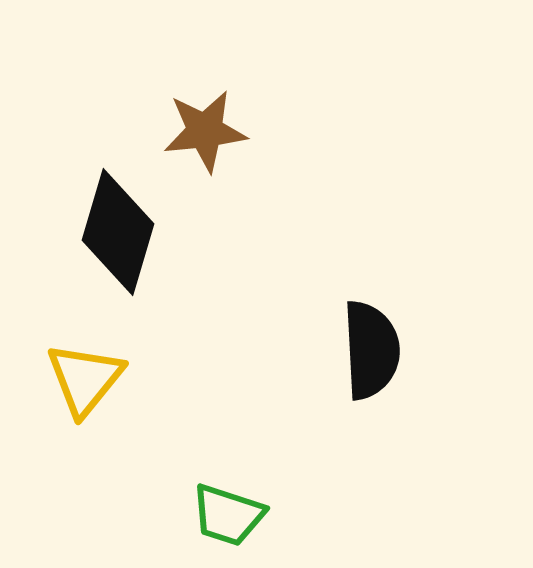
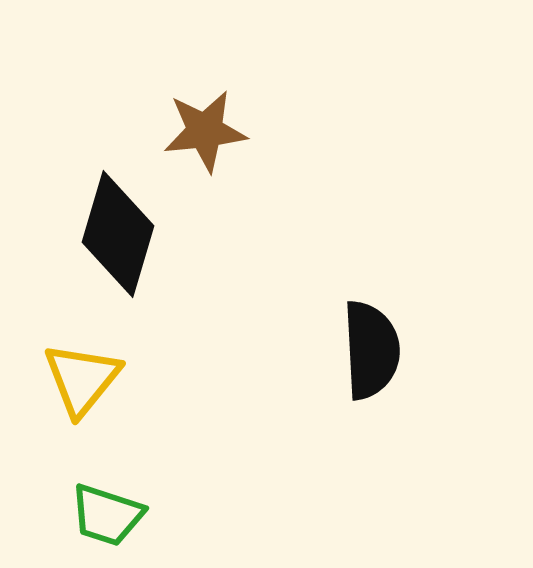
black diamond: moved 2 px down
yellow triangle: moved 3 px left
green trapezoid: moved 121 px left
